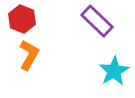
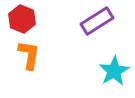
purple rectangle: rotated 76 degrees counterclockwise
orange L-shape: rotated 20 degrees counterclockwise
